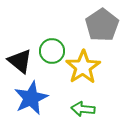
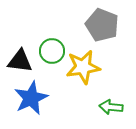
gray pentagon: rotated 16 degrees counterclockwise
black triangle: rotated 32 degrees counterclockwise
yellow star: rotated 24 degrees clockwise
green arrow: moved 28 px right, 2 px up
